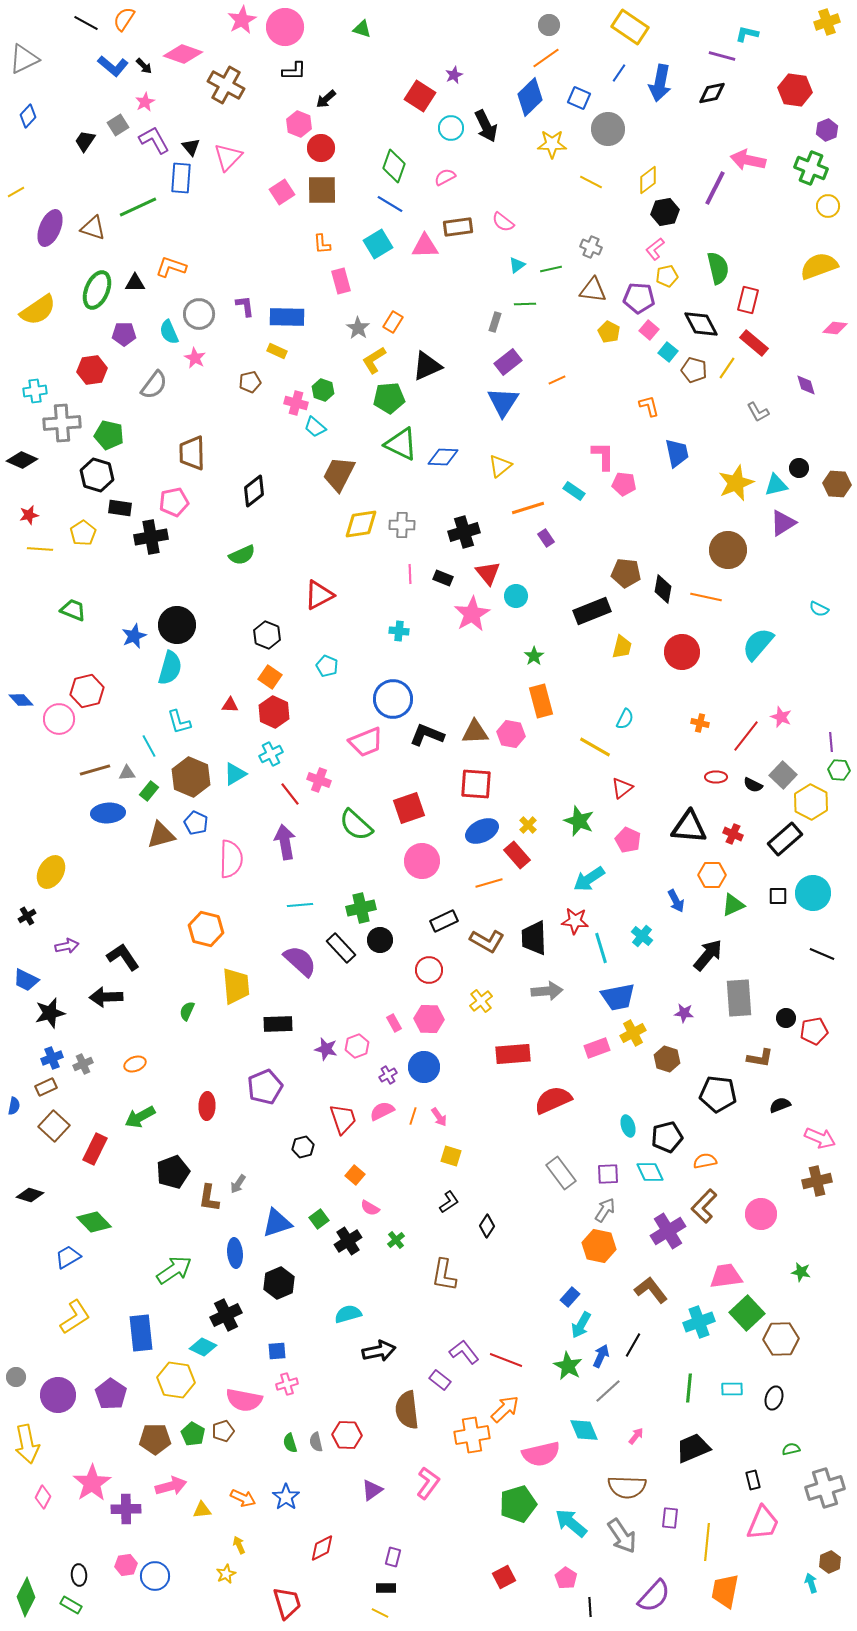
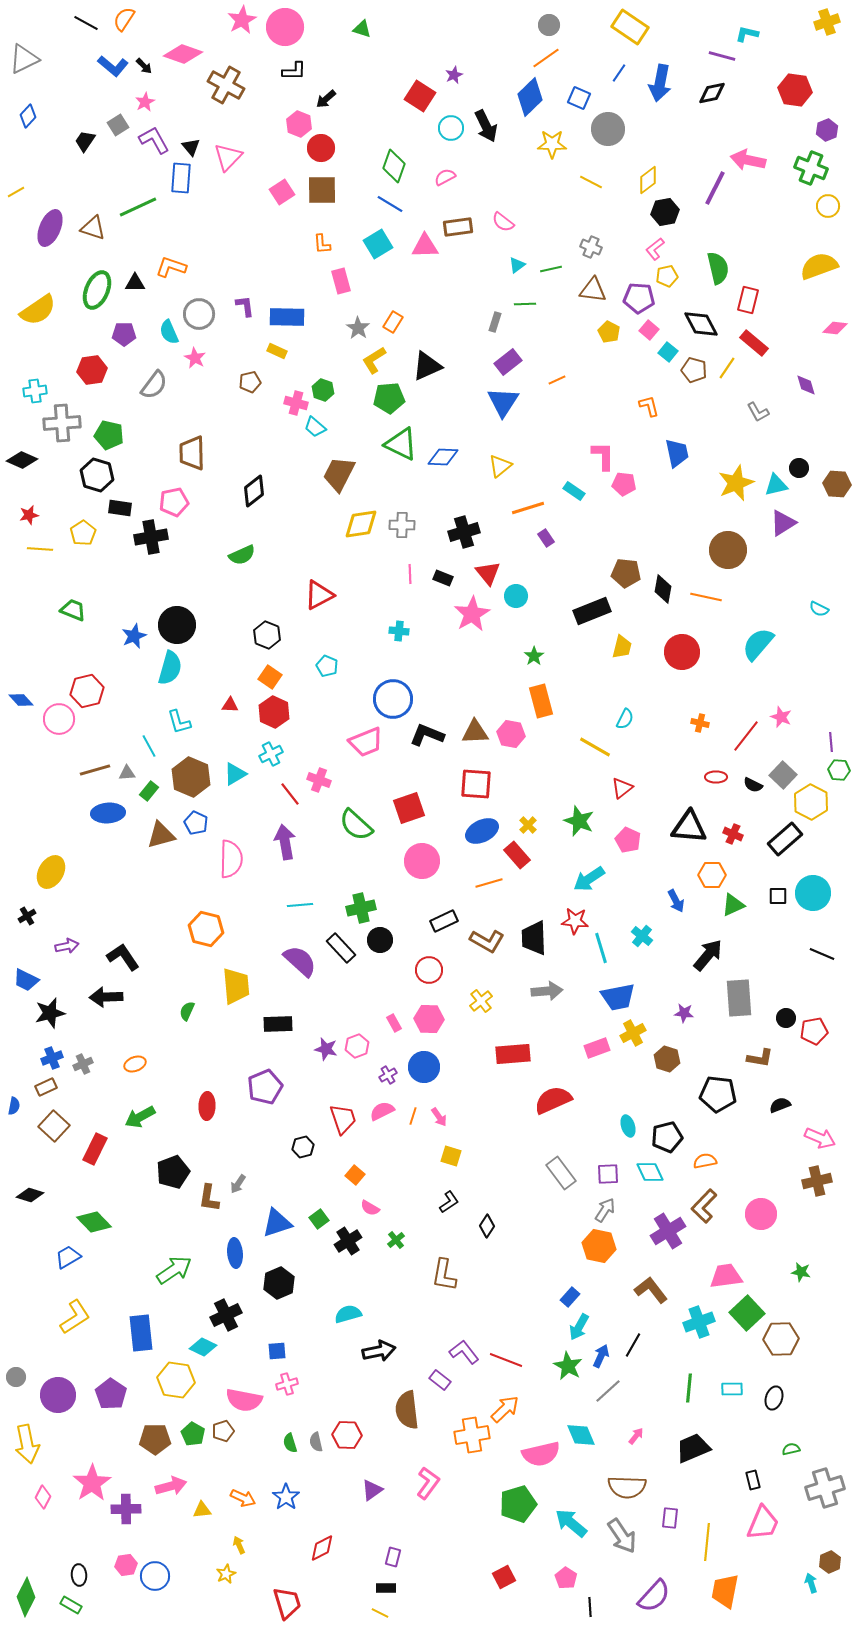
cyan arrow at (581, 1325): moved 2 px left, 2 px down
cyan diamond at (584, 1430): moved 3 px left, 5 px down
